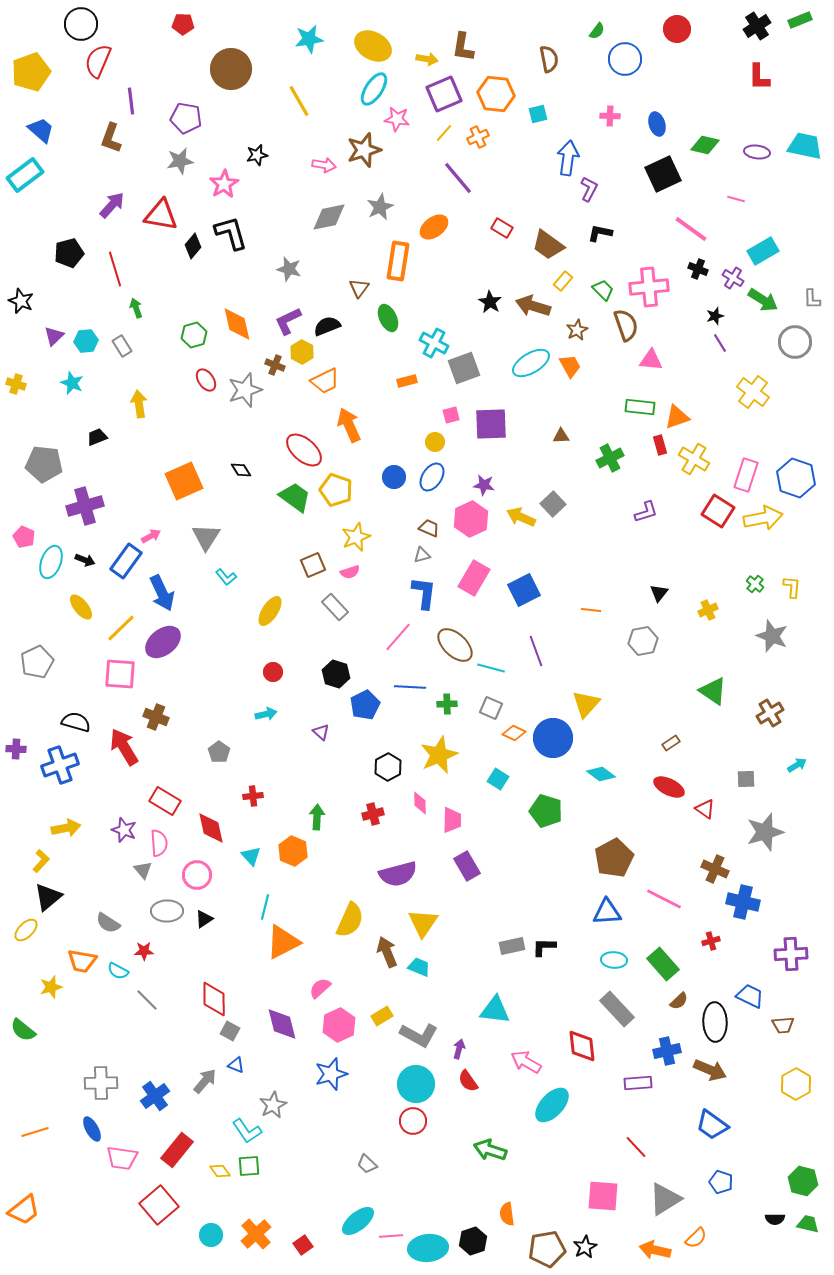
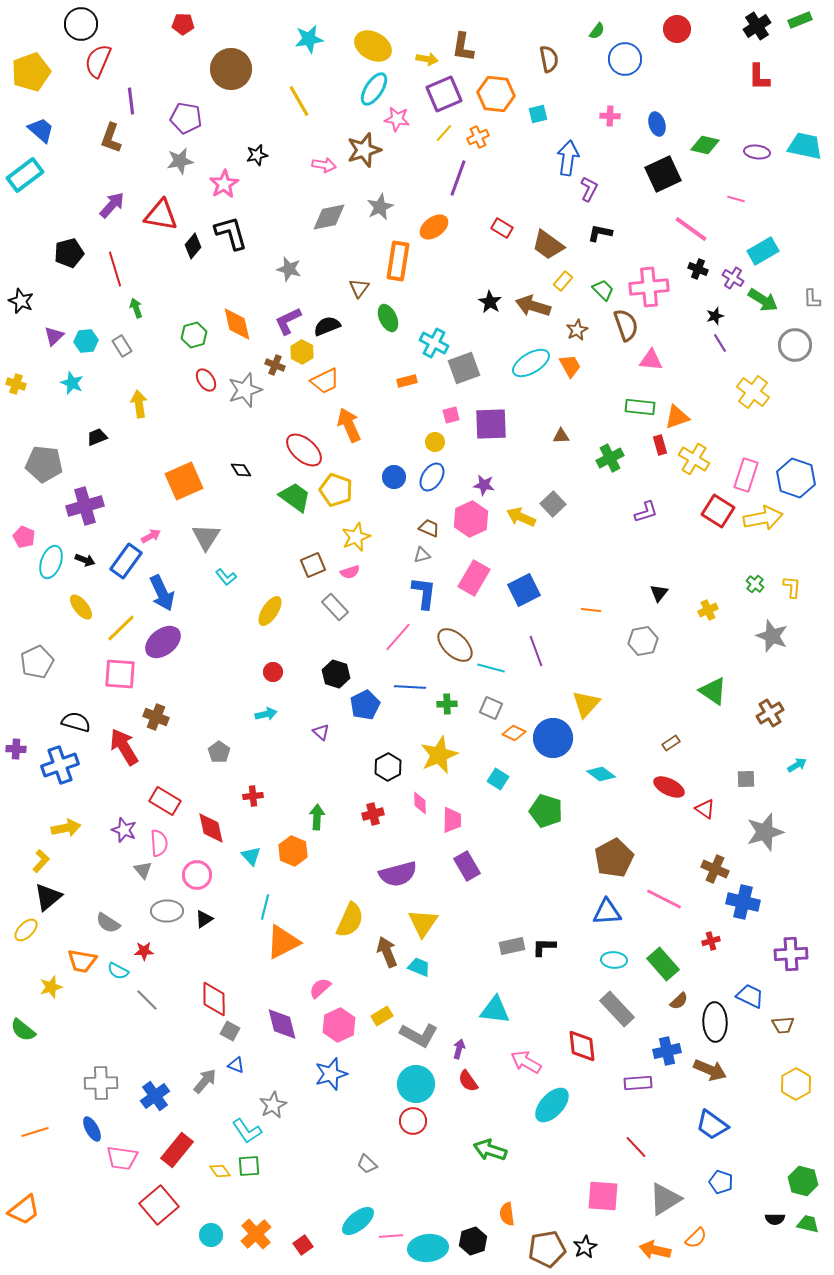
purple line at (458, 178): rotated 60 degrees clockwise
gray circle at (795, 342): moved 3 px down
